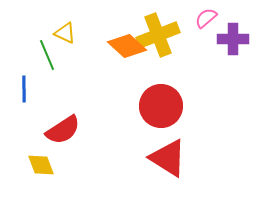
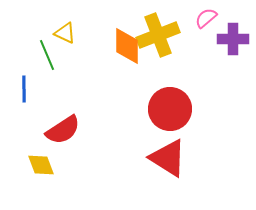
orange diamond: rotated 48 degrees clockwise
red circle: moved 9 px right, 3 px down
